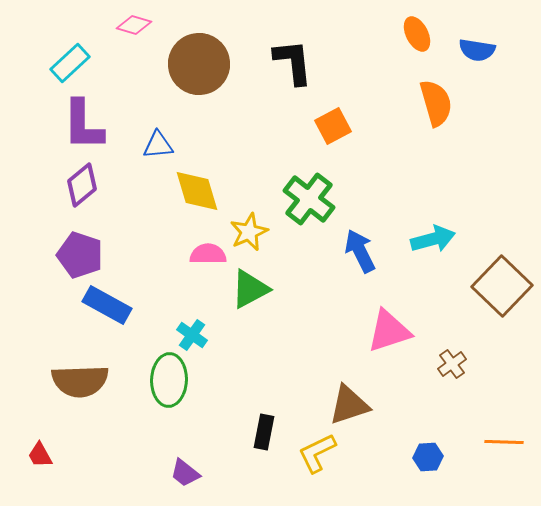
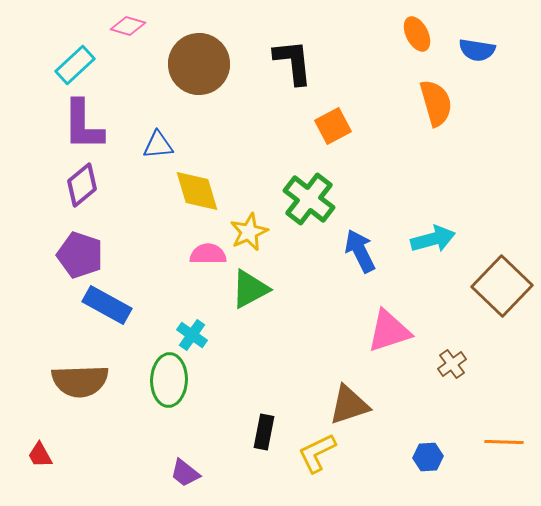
pink diamond: moved 6 px left, 1 px down
cyan rectangle: moved 5 px right, 2 px down
